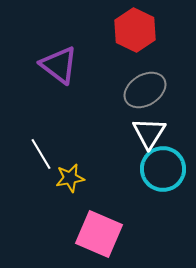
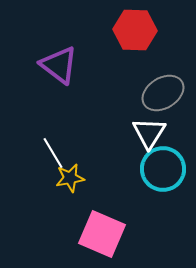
red hexagon: rotated 24 degrees counterclockwise
gray ellipse: moved 18 px right, 3 px down
white line: moved 12 px right, 1 px up
pink square: moved 3 px right
